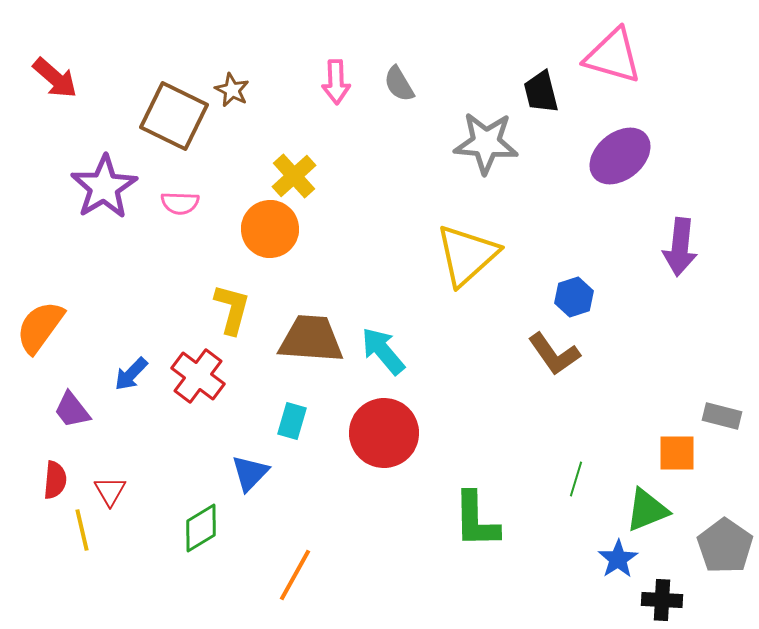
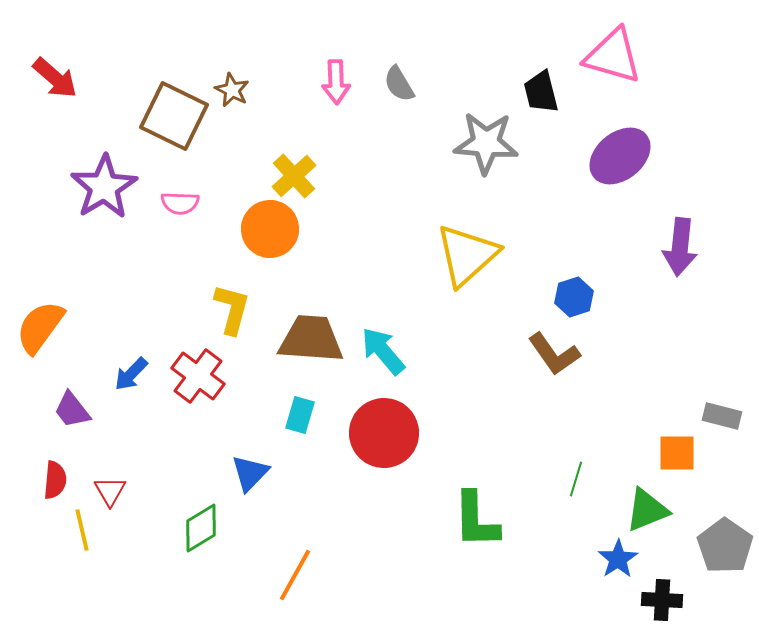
cyan rectangle: moved 8 px right, 6 px up
